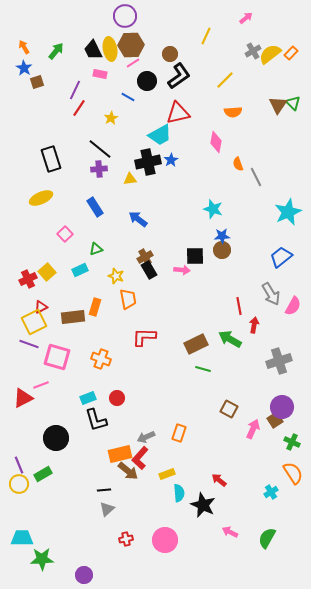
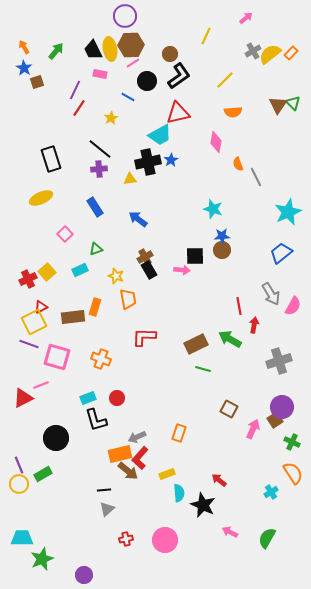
blue trapezoid at (281, 257): moved 4 px up
gray arrow at (146, 437): moved 9 px left
green star at (42, 559): rotated 20 degrees counterclockwise
